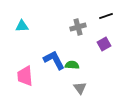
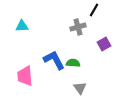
black line: moved 12 px left, 6 px up; rotated 40 degrees counterclockwise
green semicircle: moved 1 px right, 2 px up
